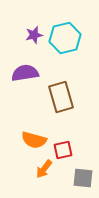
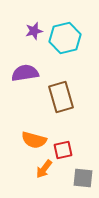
purple star: moved 4 px up
